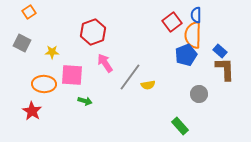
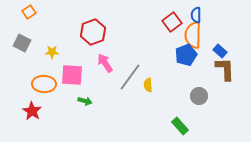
yellow semicircle: rotated 96 degrees clockwise
gray circle: moved 2 px down
